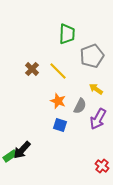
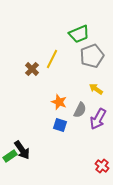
green trapezoid: moved 12 px right; rotated 65 degrees clockwise
yellow line: moved 6 px left, 12 px up; rotated 72 degrees clockwise
orange star: moved 1 px right, 1 px down
gray semicircle: moved 4 px down
black arrow: rotated 78 degrees counterclockwise
